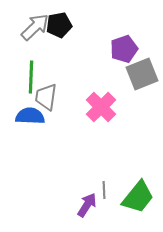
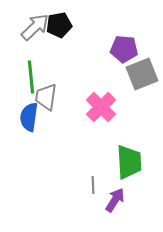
purple pentagon: rotated 24 degrees clockwise
green line: rotated 8 degrees counterclockwise
blue semicircle: moved 1 px left, 1 px down; rotated 84 degrees counterclockwise
gray line: moved 11 px left, 5 px up
green trapezoid: moved 9 px left, 35 px up; rotated 42 degrees counterclockwise
purple arrow: moved 28 px right, 5 px up
